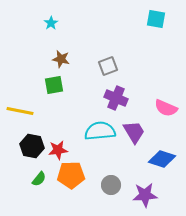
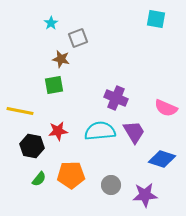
gray square: moved 30 px left, 28 px up
red star: moved 19 px up
